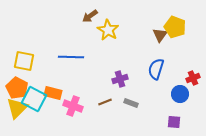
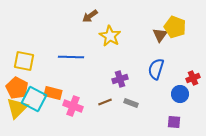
yellow star: moved 2 px right, 6 px down
